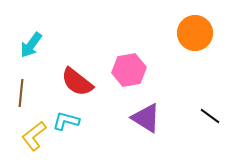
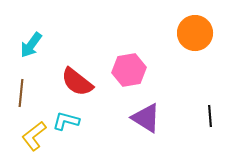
black line: rotated 50 degrees clockwise
